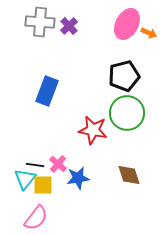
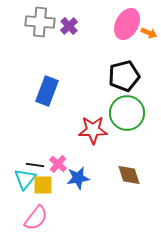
red star: rotated 12 degrees counterclockwise
